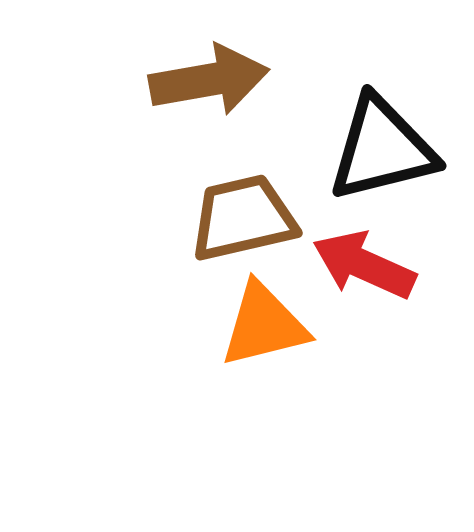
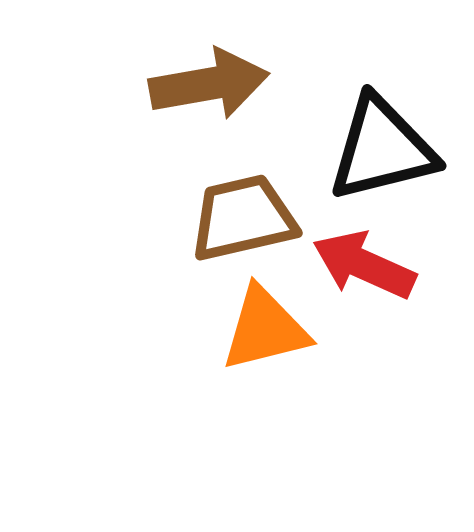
brown arrow: moved 4 px down
orange triangle: moved 1 px right, 4 px down
